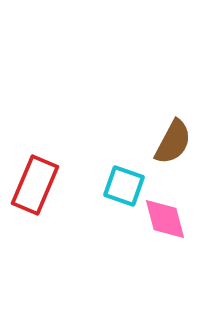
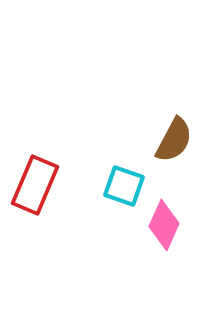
brown semicircle: moved 1 px right, 2 px up
pink diamond: moved 1 px left, 6 px down; rotated 39 degrees clockwise
